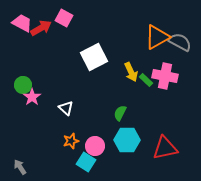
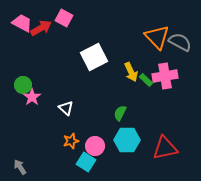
orange triangle: rotated 44 degrees counterclockwise
pink cross: rotated 20 degrees counterclockwise
